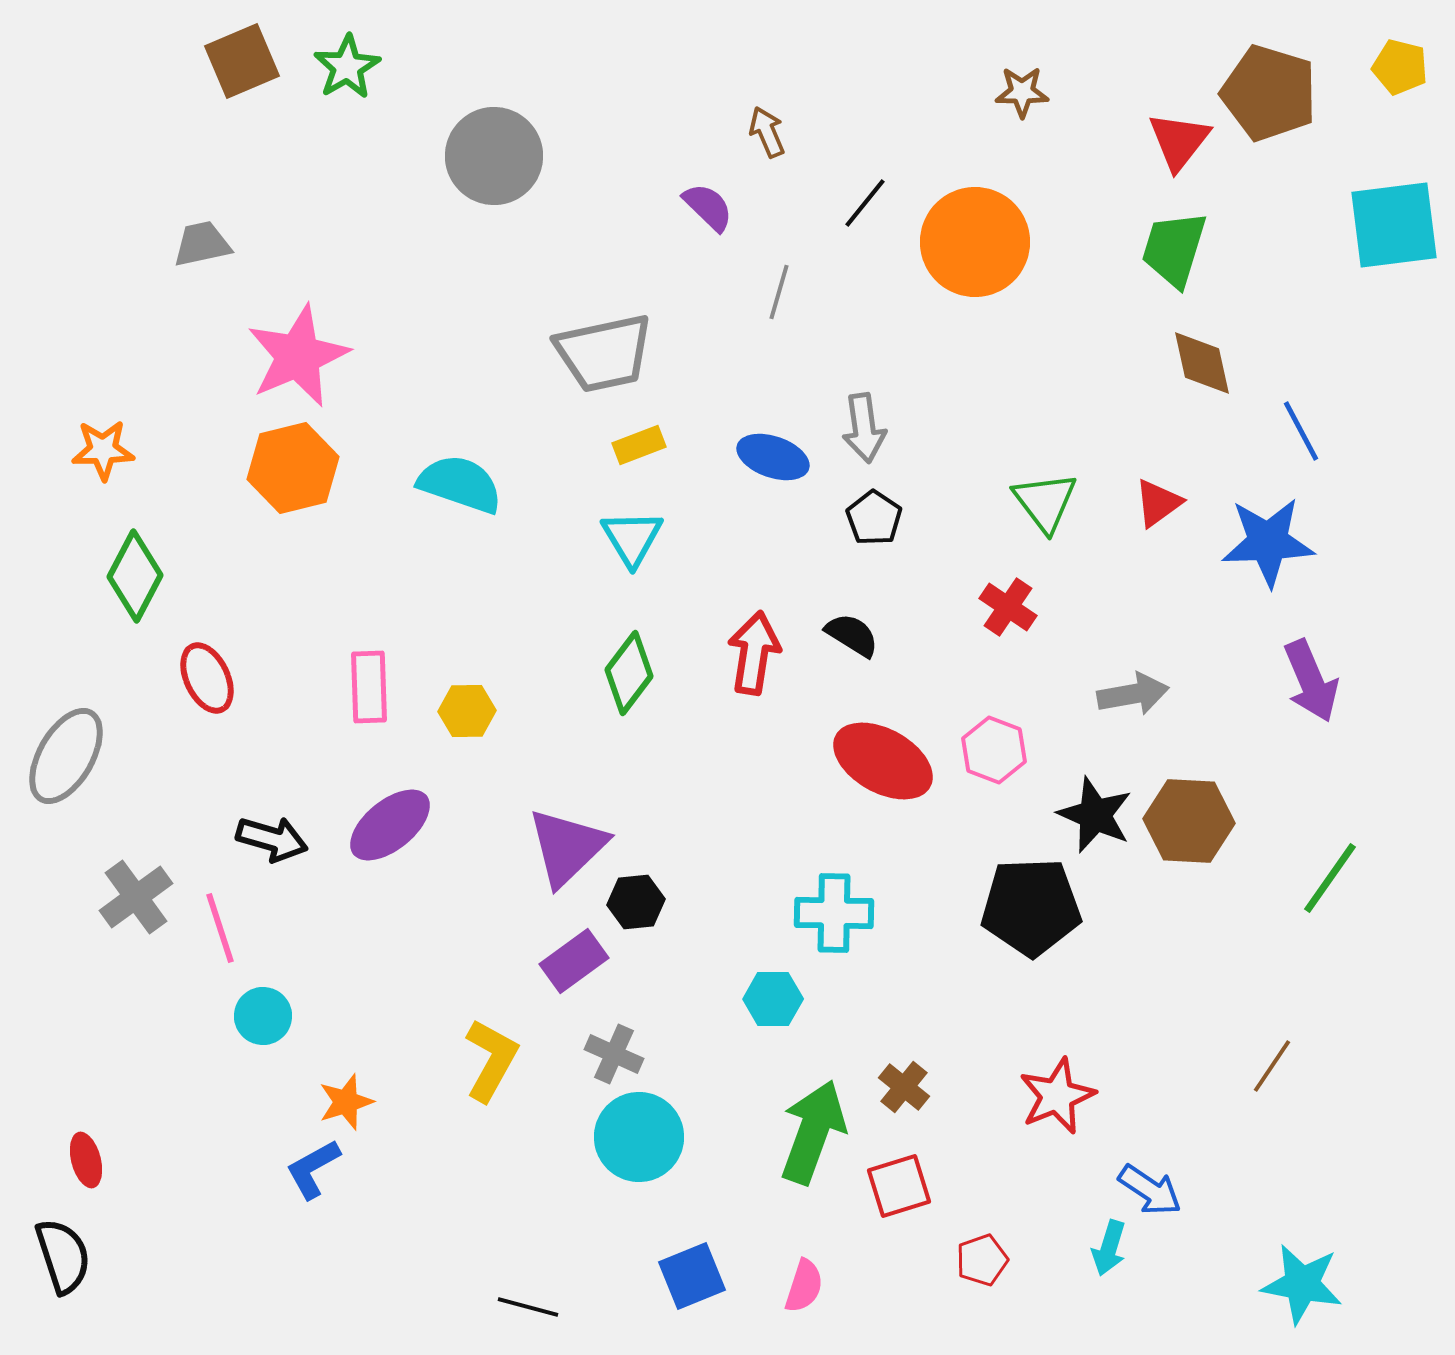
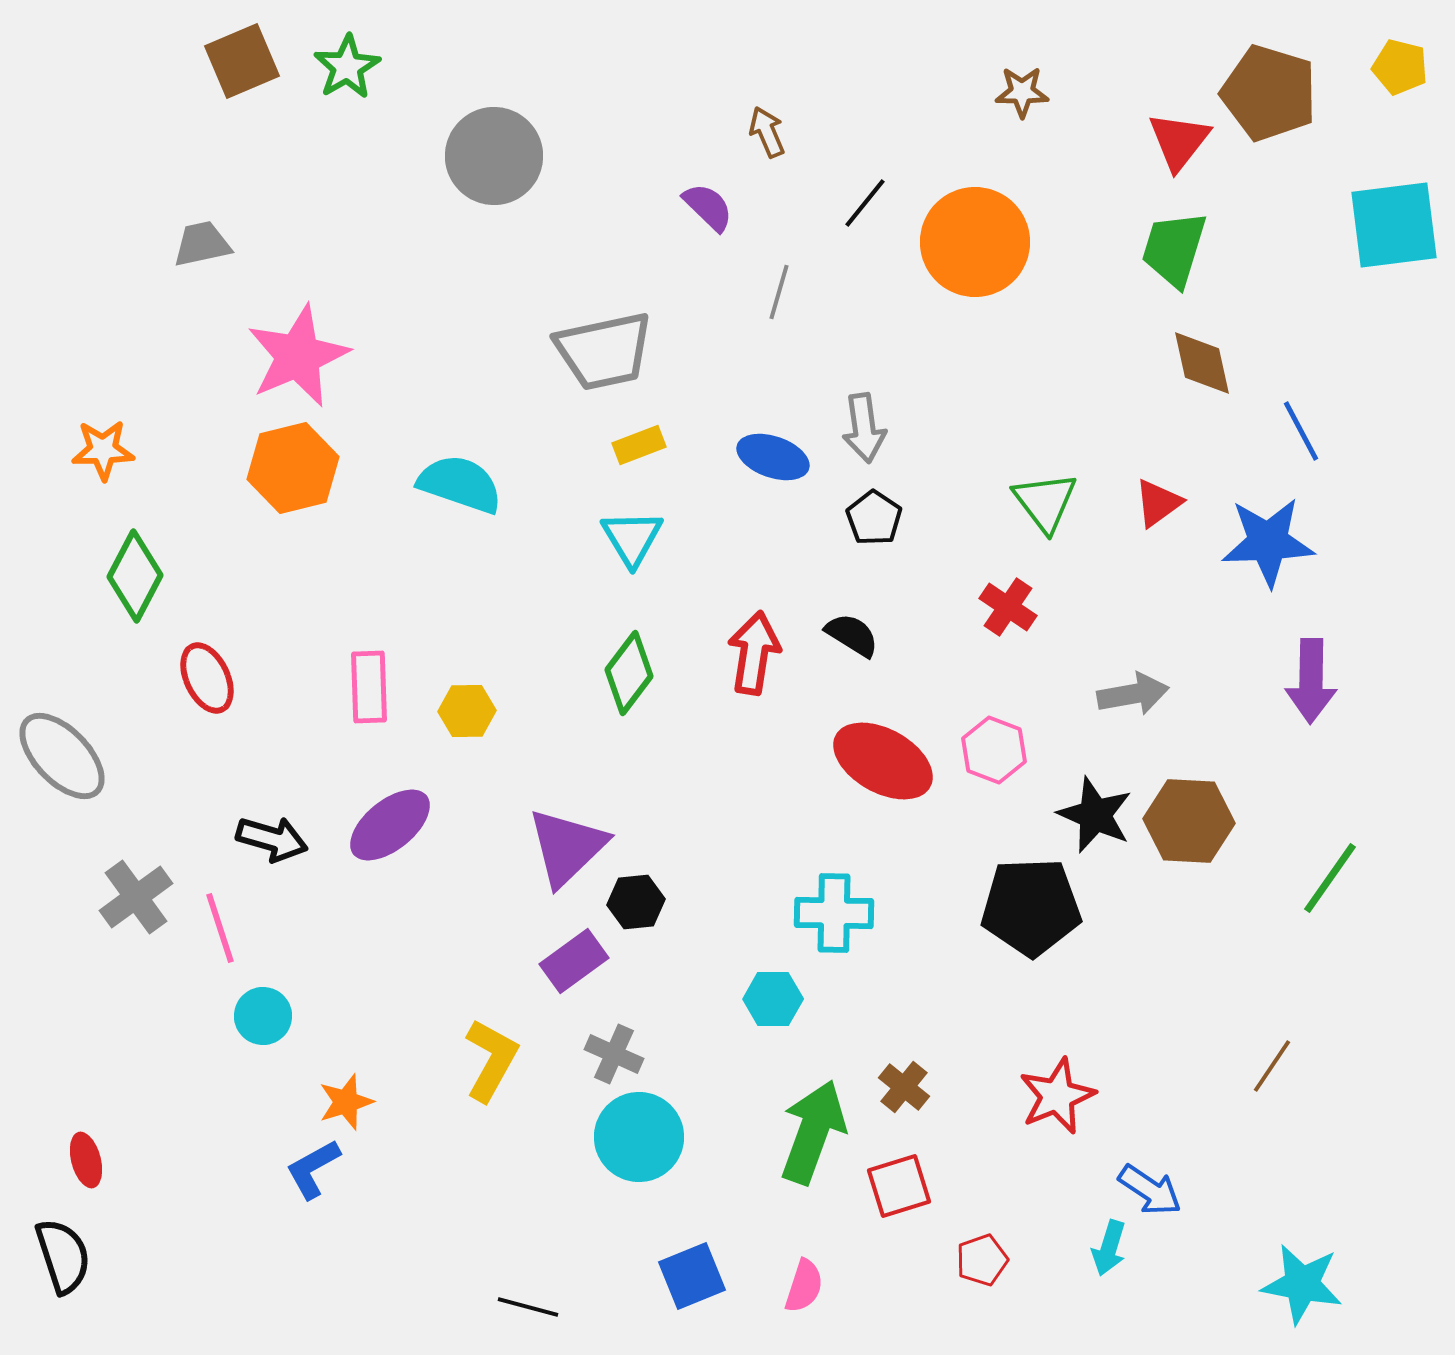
gray trapezoid at (604, 353): moved 2 px up
purple arrow at (1311, 681): rotated 24 degrees clockwise
gray ellipse at (66, 756): moved 4 px left; rotated 74 degrees counterclockwise
